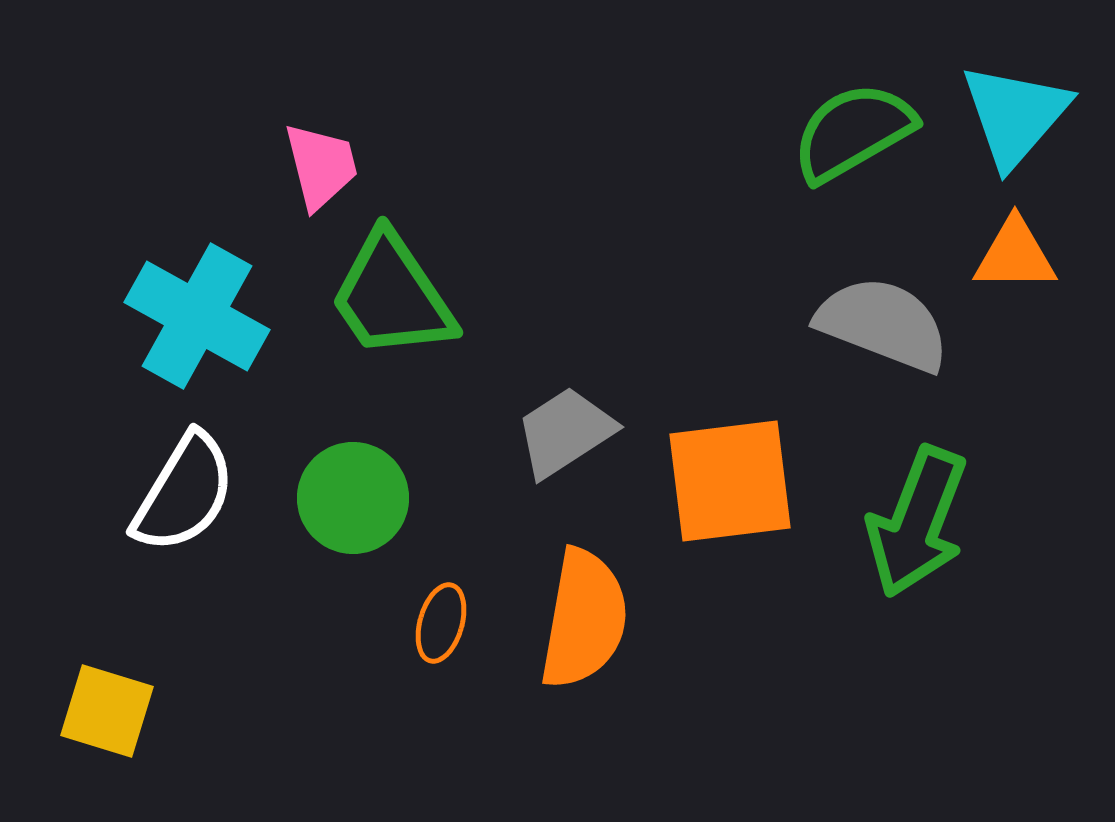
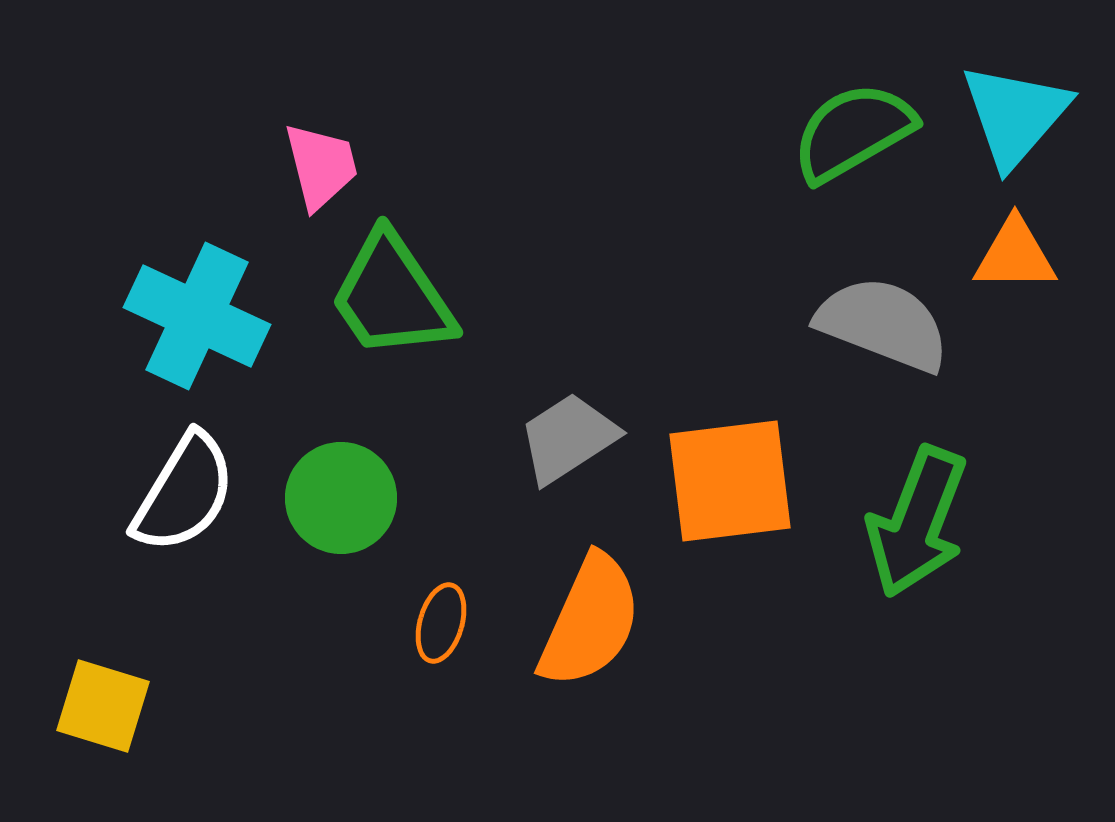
cyan cross: rotated 4 degrees counterclockwise
gray trapezoid: moved 3 px right, 6 px down
green circle: moved 12 px left
orange semicircle: moved 6 px right, 2 px down; rotated 14 degrees clockwise
yellow square: moved 4 px left, 5 px up
